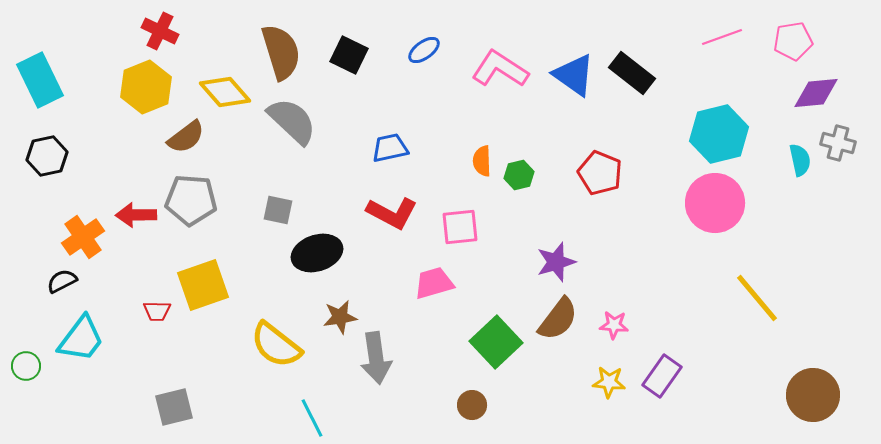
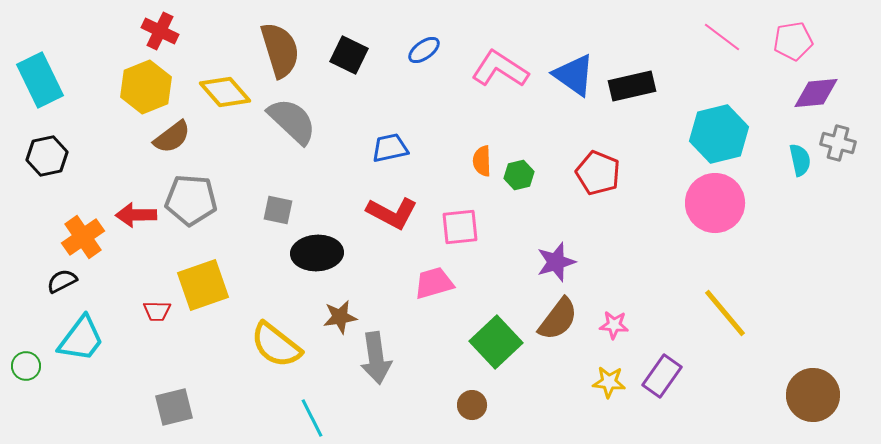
pink line at (722, 37): rotated 57 degrees clockwise
brown semicircle at (281, 52): moved 1 px left, 2 px up
black rectangle at (632, 73): moved 13 px down; rotated 51 degrees counterclockwise
brown semicircle at (186, 137): moved 14 px left
red pentagon at (600, 173): moved 2 px left
black ellipse at (317, 253): rotated 15 degrees clockwise
yellow line at (757, 298): moved 32 px left, 15 px down
